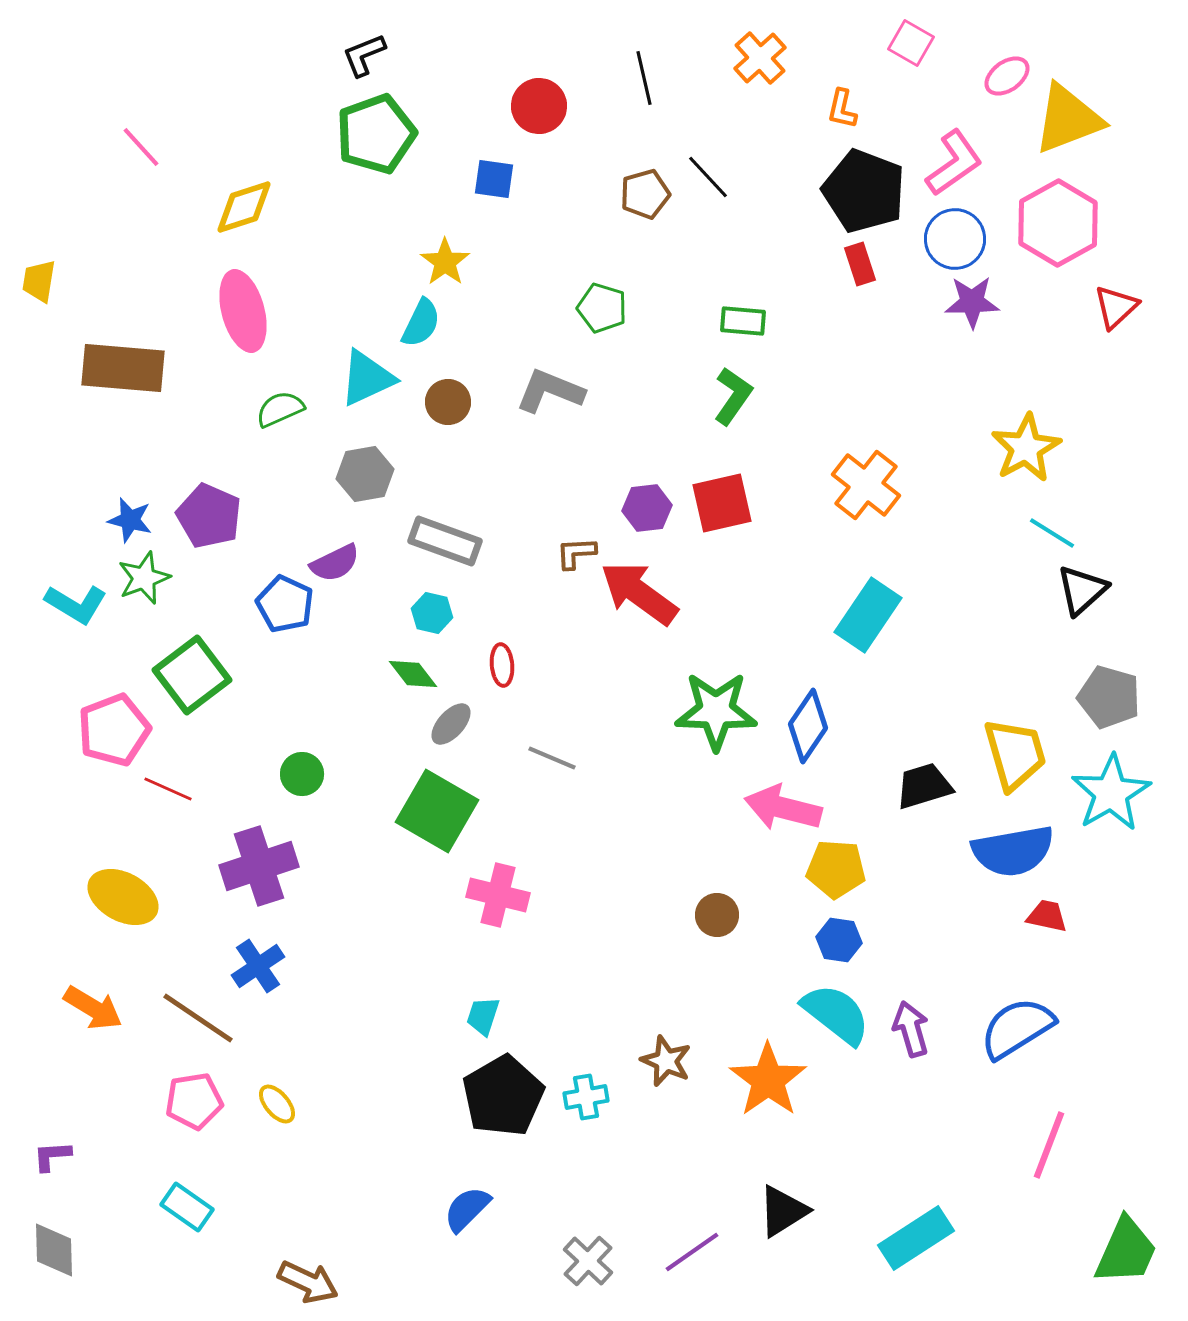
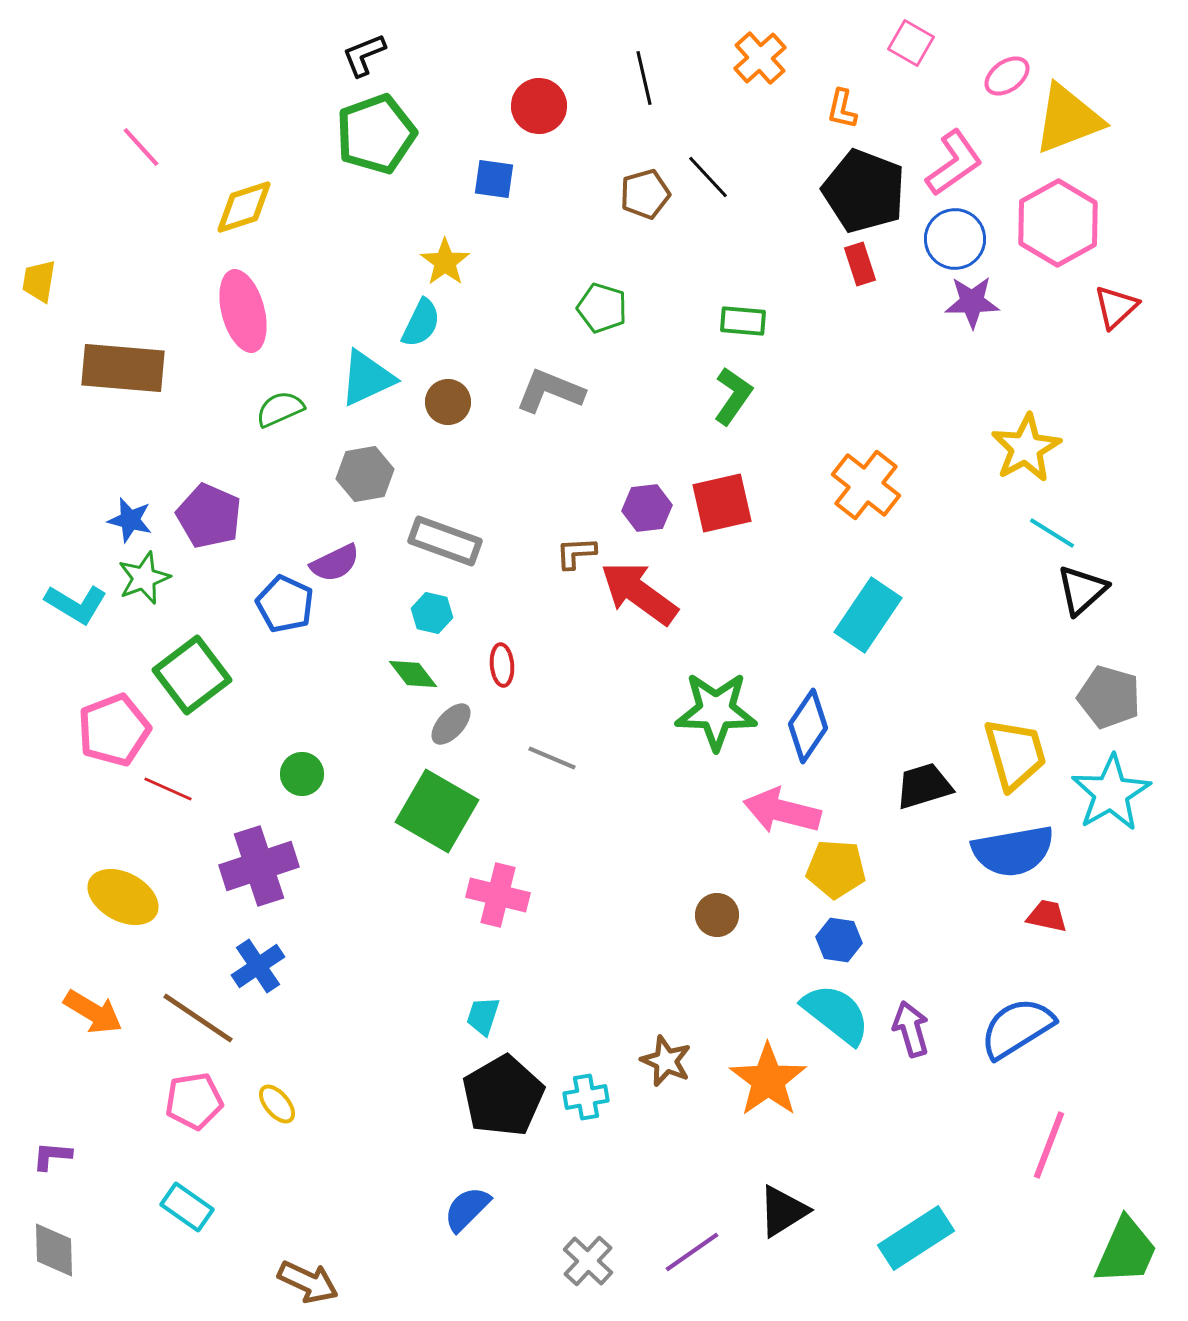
pink arrow at (783, 808): moved 1 px left, 3 px down
orange arrow at (93, 1008): moved 4 px down
purple L-shape at (52, 1156): rotated 9 degrees clockwise
